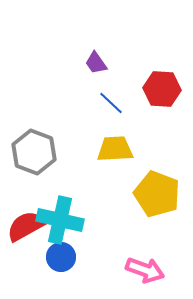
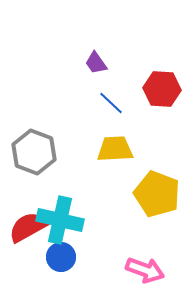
red semicircle: moved 2 px right, 1 px down
